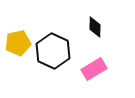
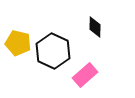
yellow pentagon: rotated 25 degrees clockwise
pink rectangle: moved 9 px left, 6 px down; rotated 10 degrees counterclockwise
